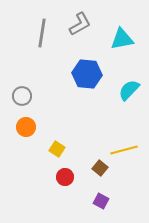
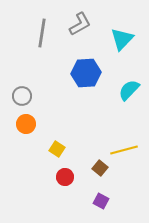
cyan triangle: rotated 35 degrees counterclockwise
blue hexagon: moved 1 px left, 1 px up; rotated 8 degrees counterclockwise
orange circle: moved 3 px up
